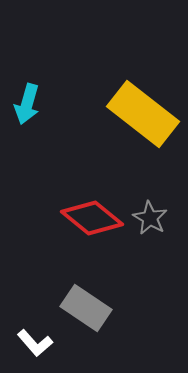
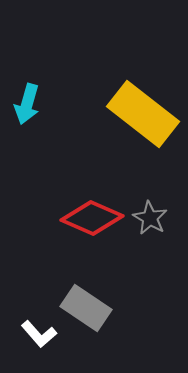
red diamond: rotated 16 degrees counterclockwise
white L-shape: moved 4 px right, 9 px up
